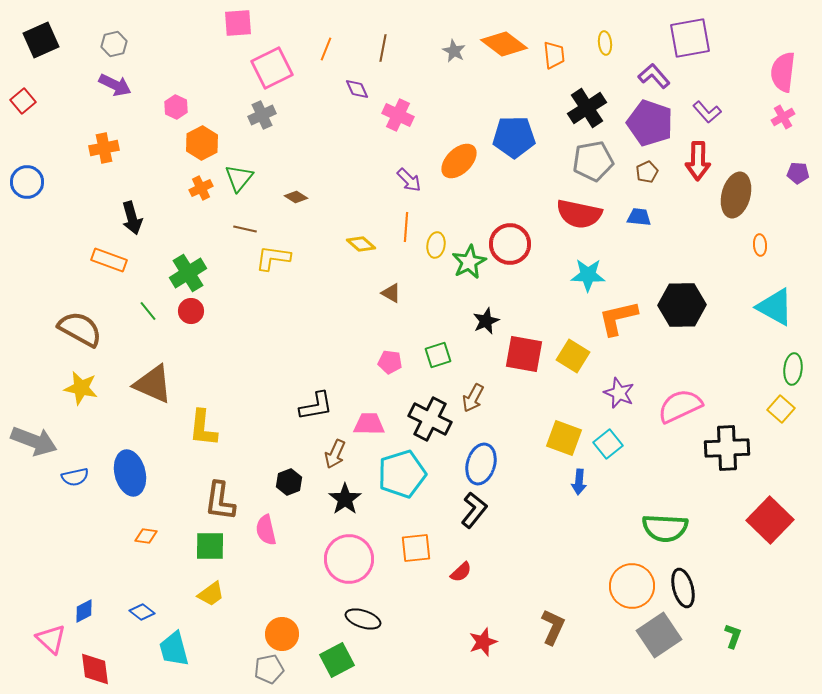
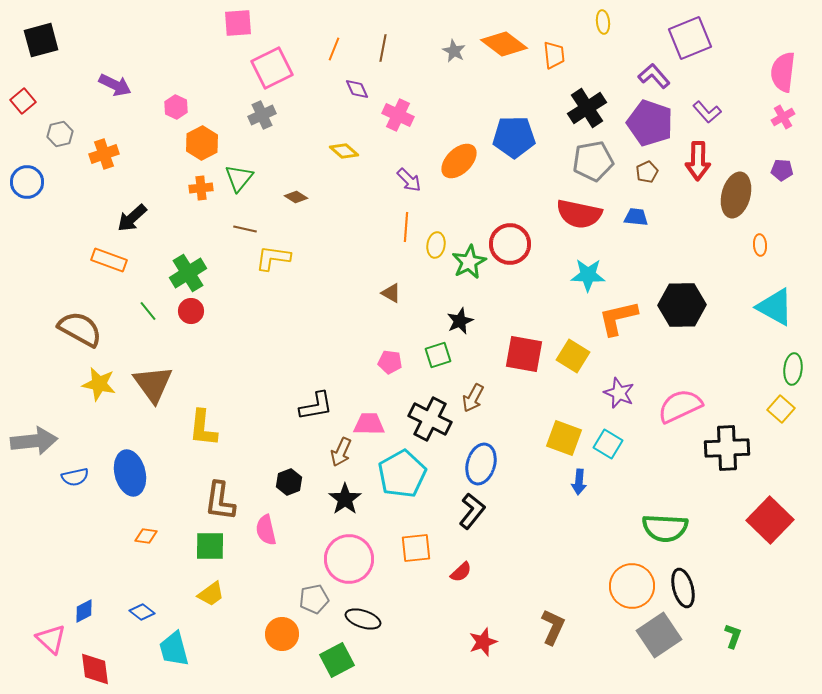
purple square at (690, 38): rotated 12 degrees counterclockwise
black square at (41, 40): rotated 9 degrees clockwise
yellow ellipse at (605, 43): moved 2 px left, 21 px up
gray hexagon at (114, 44): moved 54 px left, 90 px down
orange line at (326, 49): moved 8 px right
orange cross at (104, 148): moved 6 px down; rotated 8 degrees counterclockwise
purple pentagon at (798, 173): moved 16 px left, 3 px up
orange cross at (201, 188): rotated 20 degrees clockwise
blue trapezoid at (639, 217): moved 3 px left
black arrow at (132, 218): rotated 64 degrees clockwise
yellow diamond at (361, 244): moved 17 px left, 93 px up
black star at (486, 321): moved 26 px left
brown triangle at (153, 384): rotated 30 degrees clockwise
yellow star at (81, 388): moved 18 px right, 4 px up
gray arrow at (34, 441): rotated 27 degrees counterclockwise
cyan square at (608, 444): rotated 20 degrees counterclockwise
brown arrow at (335, 454): moved 6 px right, 2 px up
cyan pentagon at (402, 474): rotated 12 degrees counterclockwise
black L-shape at (474, 510): moved 2 px left, 1 px down
gray pentagon at (269, 669): moved 45 px right, 70 px up
